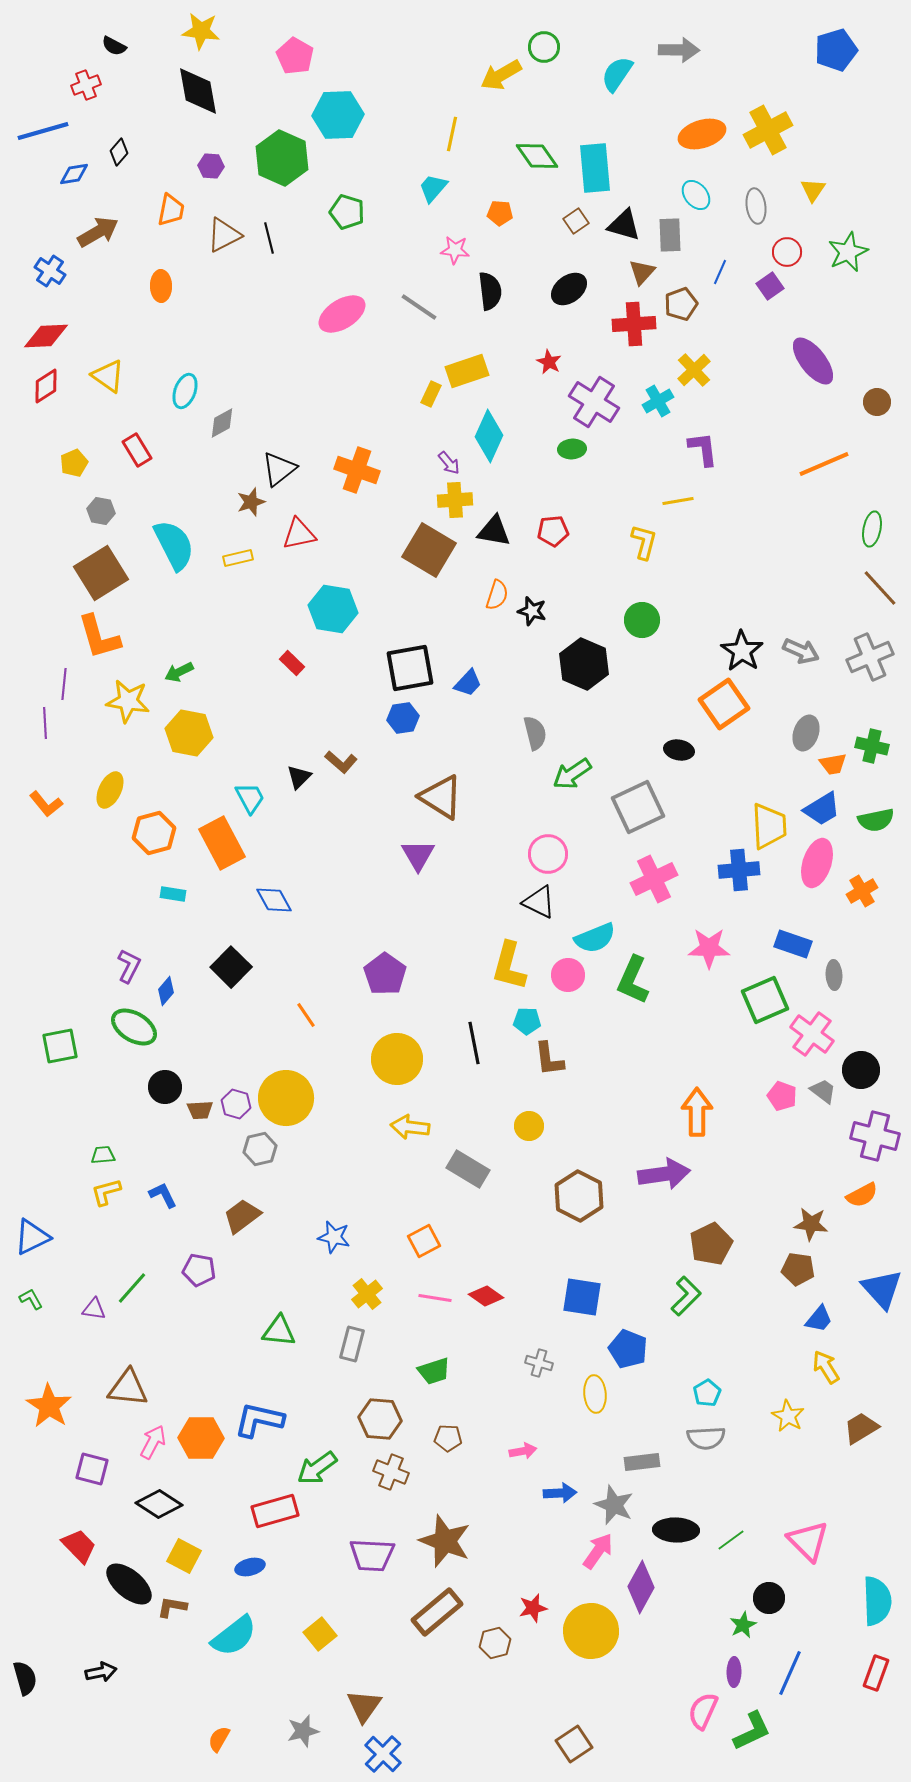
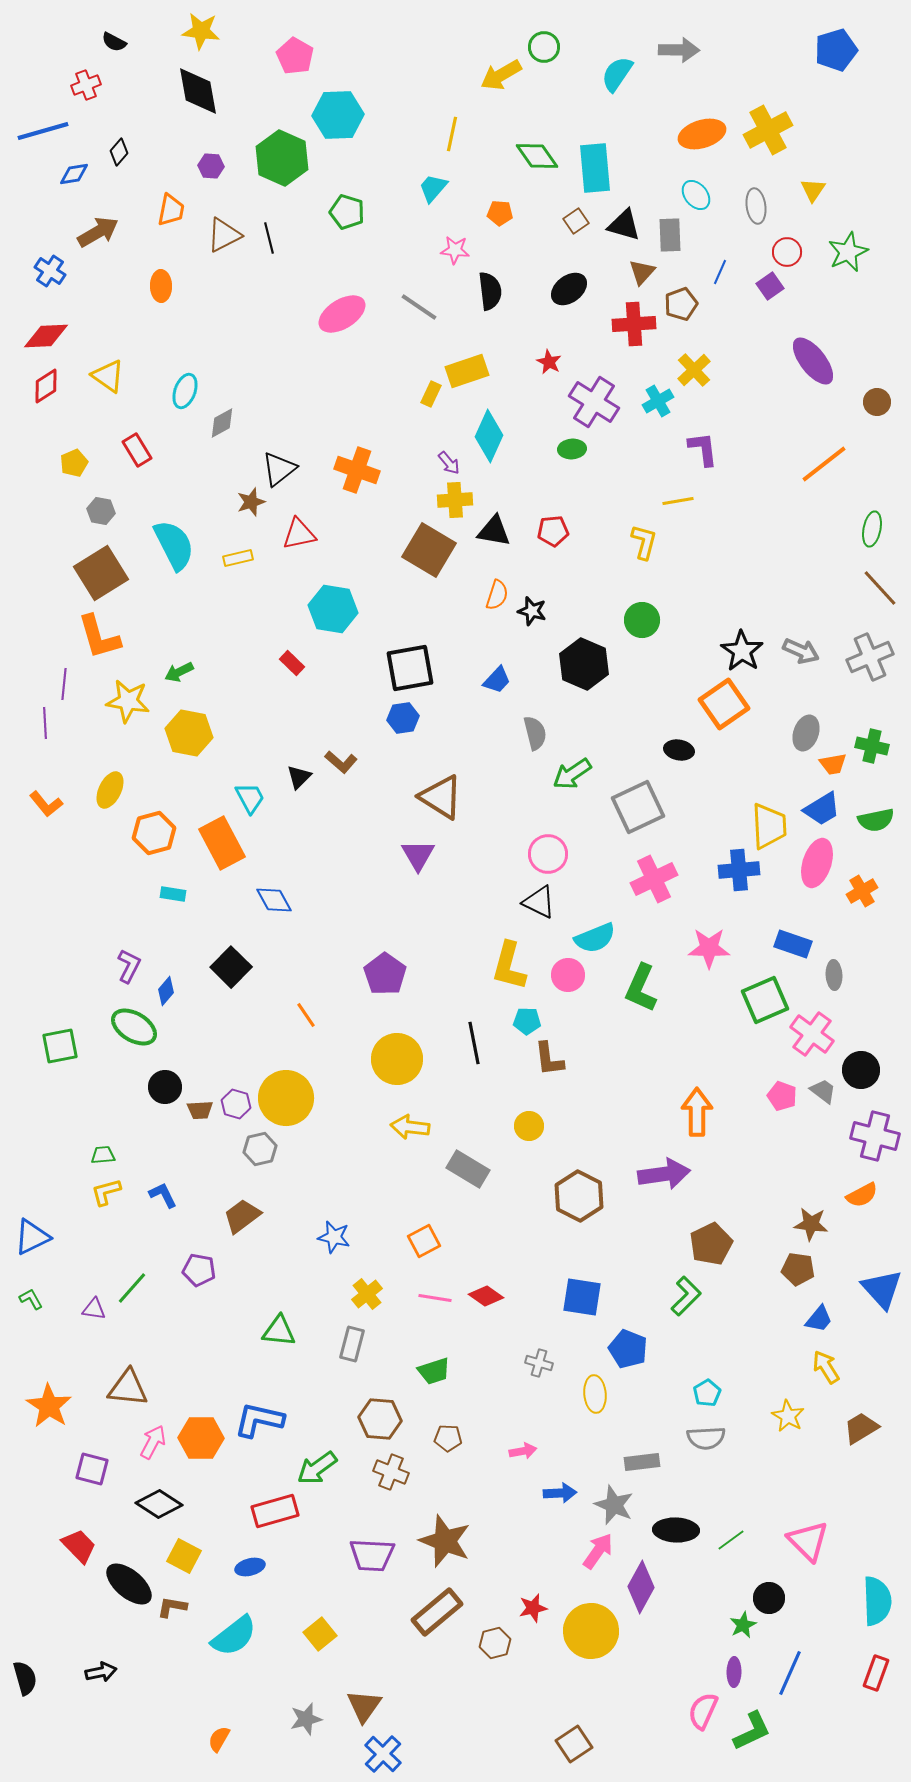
black semicircle at (114, 46): moved 4 px up
orange line at (824, 464): rotated 15 degrees counterclockwise
blue trapezoid at (468, 683): moved 29 px right, 3 px up
green L-shape at (633, 980): moved 8 px right, 8 px down
gray star at (303, 1731): moved 3 px right, 12 px up
